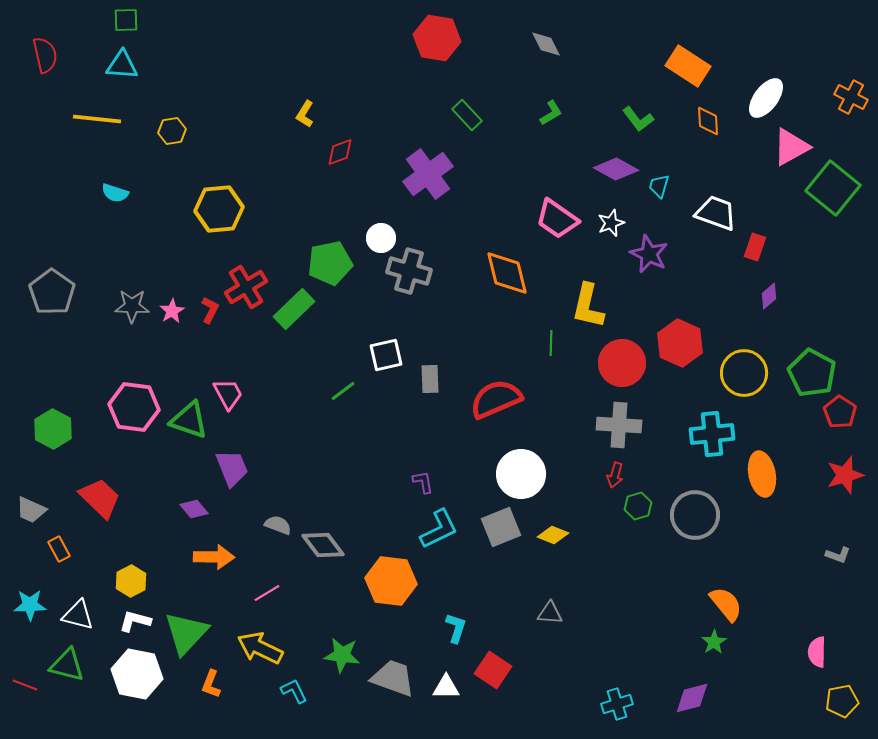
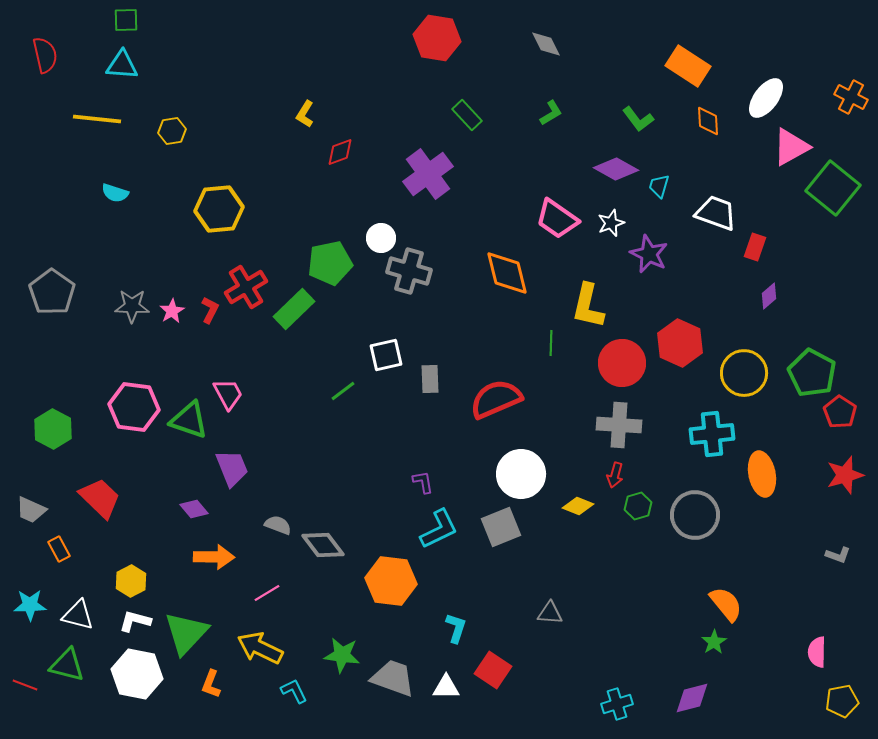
yellow diamond at (553, 535): moved 25 px right, 29 px up
